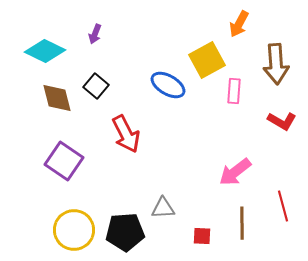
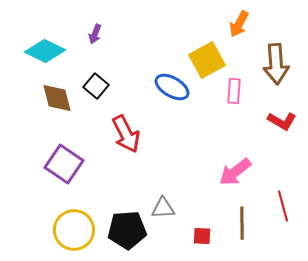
blue ellipse: moved 4 px right, 2 px down
purple square: moved 3 px down
black pentagon: moved 2 px right, 2 px up
